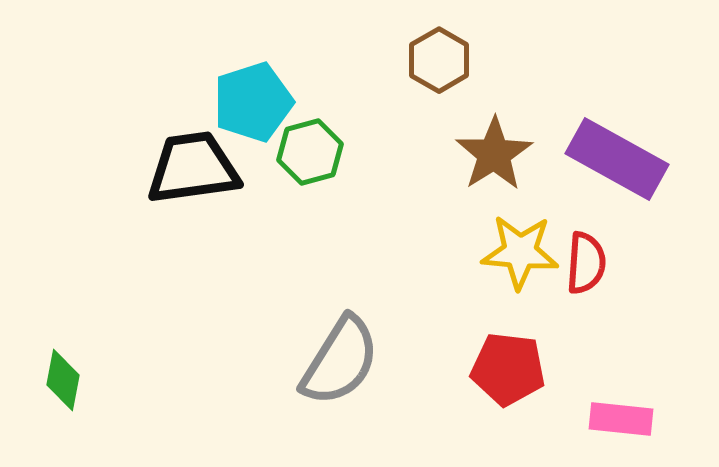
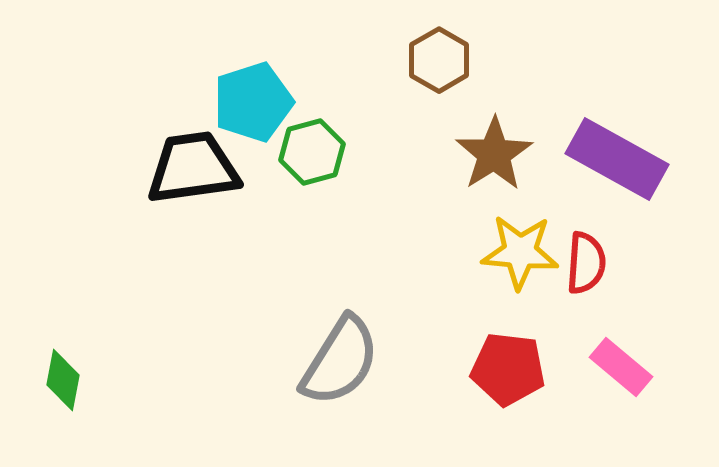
green hexagon: moved 2 px right
pink rectangle: moved 52 px up; rotated 34 degrees clockwise
